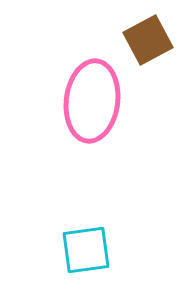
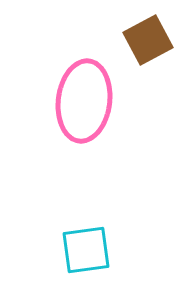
pink ellipse: moved 8 px left
